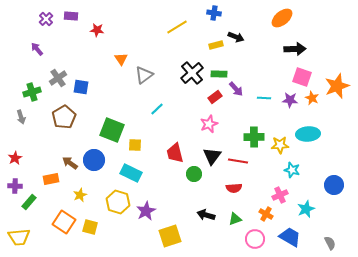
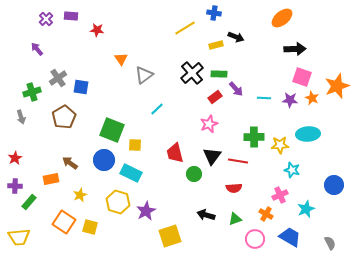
yellow line at (177, 27): moved 8 px right, 1 px down
blue circle at (94, 160): moved 10 px right
